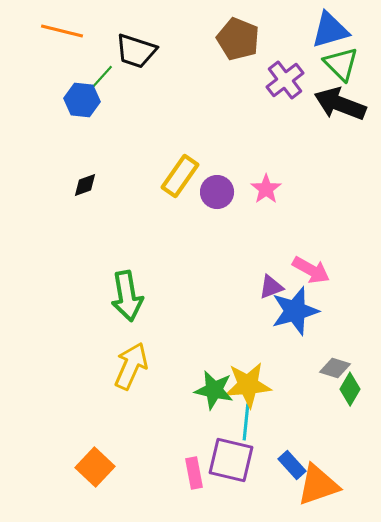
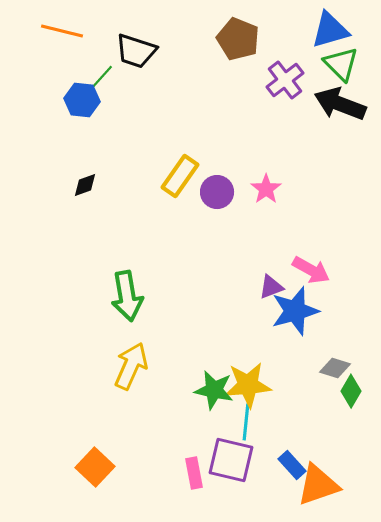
green diamond: moved 1 px right, 2 px down
